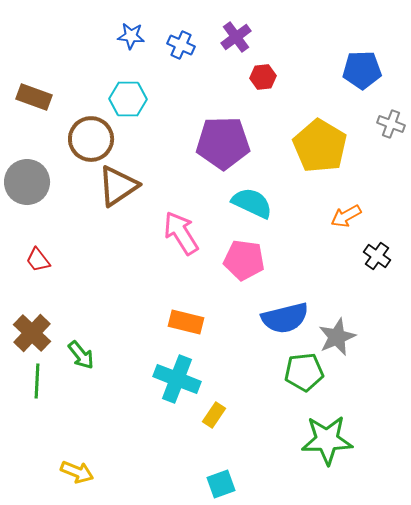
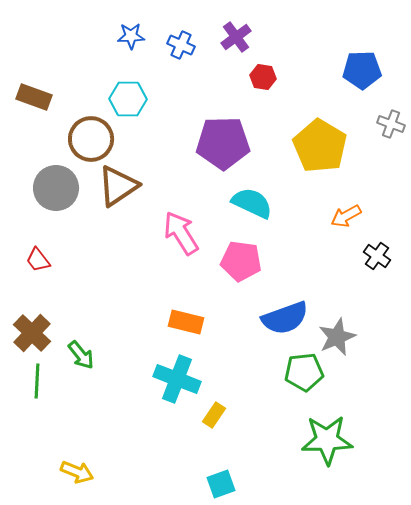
blue star: rotated 8 degrees counterclockwise
red hexagon: rotated 15 degrees clockwise
gray circle: moved 29 px right, 6 px down
pink pentagon: moved 3 px left, 1 px down
blue semicircle: rotated 6 degrees counterclockwise
